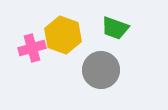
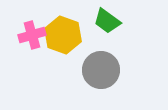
green trapezoid: moved 8 px left, 7 px up; rotated 16 degrees clockwise
pink cross: moved 13 px up
